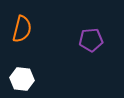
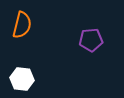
orange semicircle: moved 4 px up
